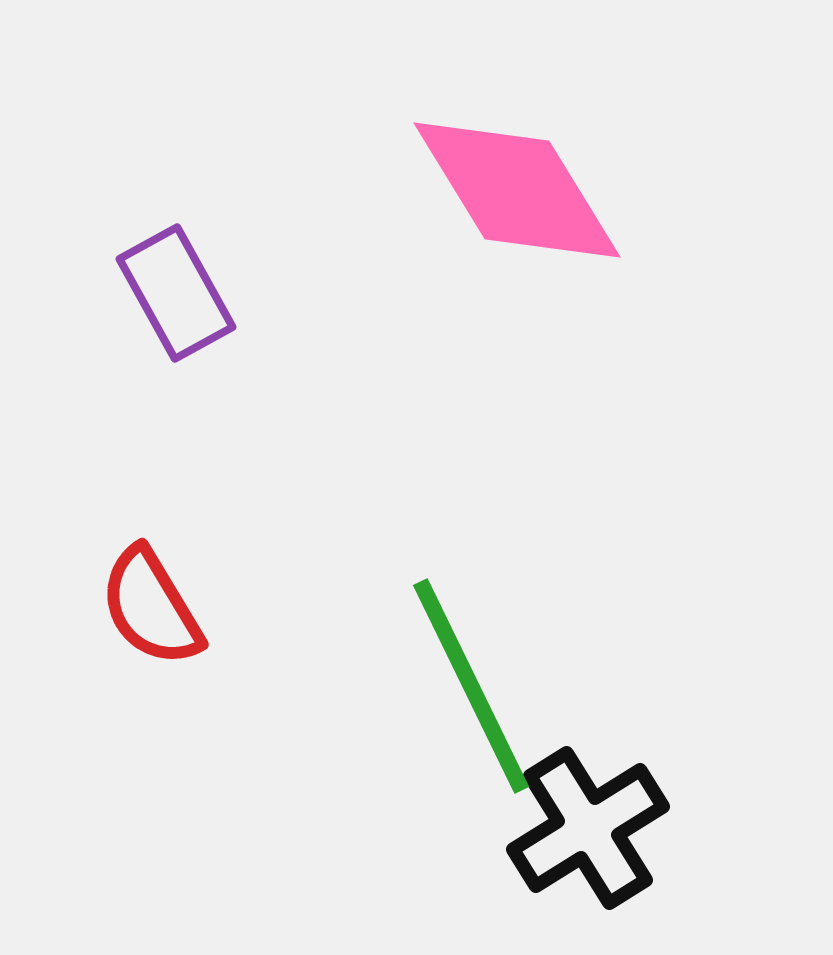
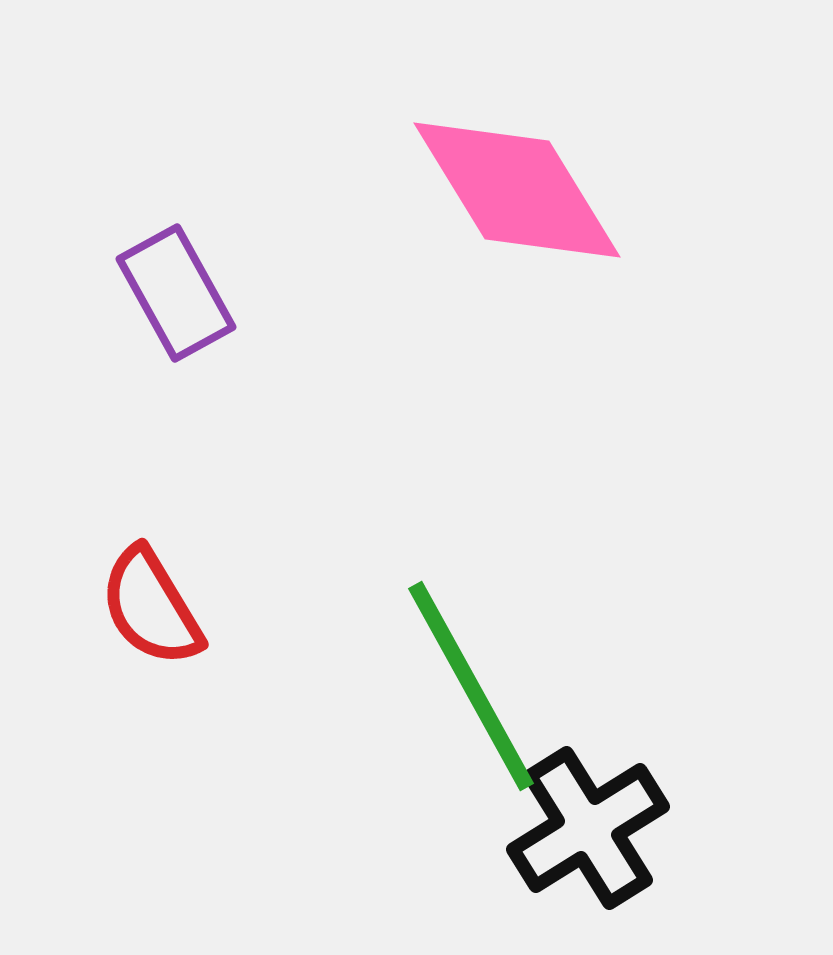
green line: rotated 3 degrees counterclockwise
